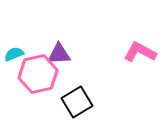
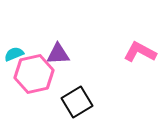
purple triangle: moved 1 px left
pink hexagon: moved 4 px left
